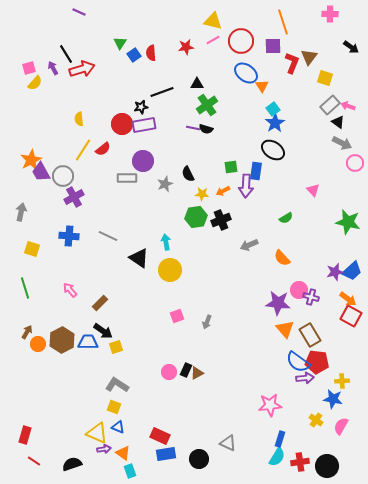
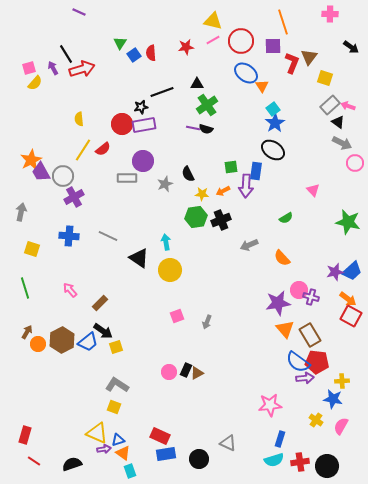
purple star at (278, 303): rotated 15 degrees counterclockwise
blue trapezoid at (88, 342): rotated 140 degrees clockwise
blue triangle at (118, 427): moved 13 px down; rotated 40 degrees counterclockwise
cyan semicircle at (277, 457): moved 3 px left, 3 px down; rotated 42 degrees clockwise
